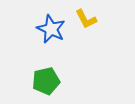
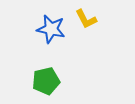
blue star: rotated 12 degrees counterclockwise
